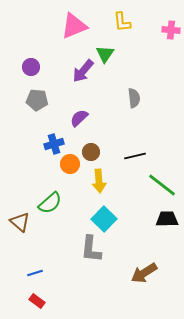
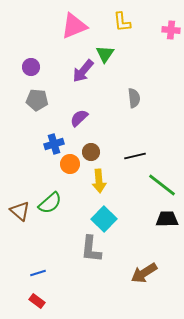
brown triangle: moved 11 px up
blue line: moved 3 px right
